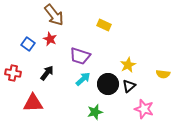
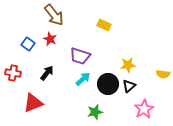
yellow star: rotated 21 degrees clockwise
red triangle: rotated 20 degrees counterclockwise
pink star: rotated 24 degrees clockwise
